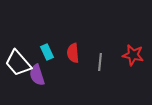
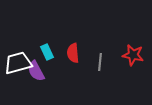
white trapezoid: rotated 116 degrees clockwise
purple semicircle: moved 1 px left, 4 px up; rotated 10 degrees counterclockwise
